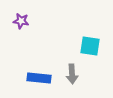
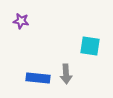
gray arrow: moved 6 px left
blue rectangle: moved 1 px left
